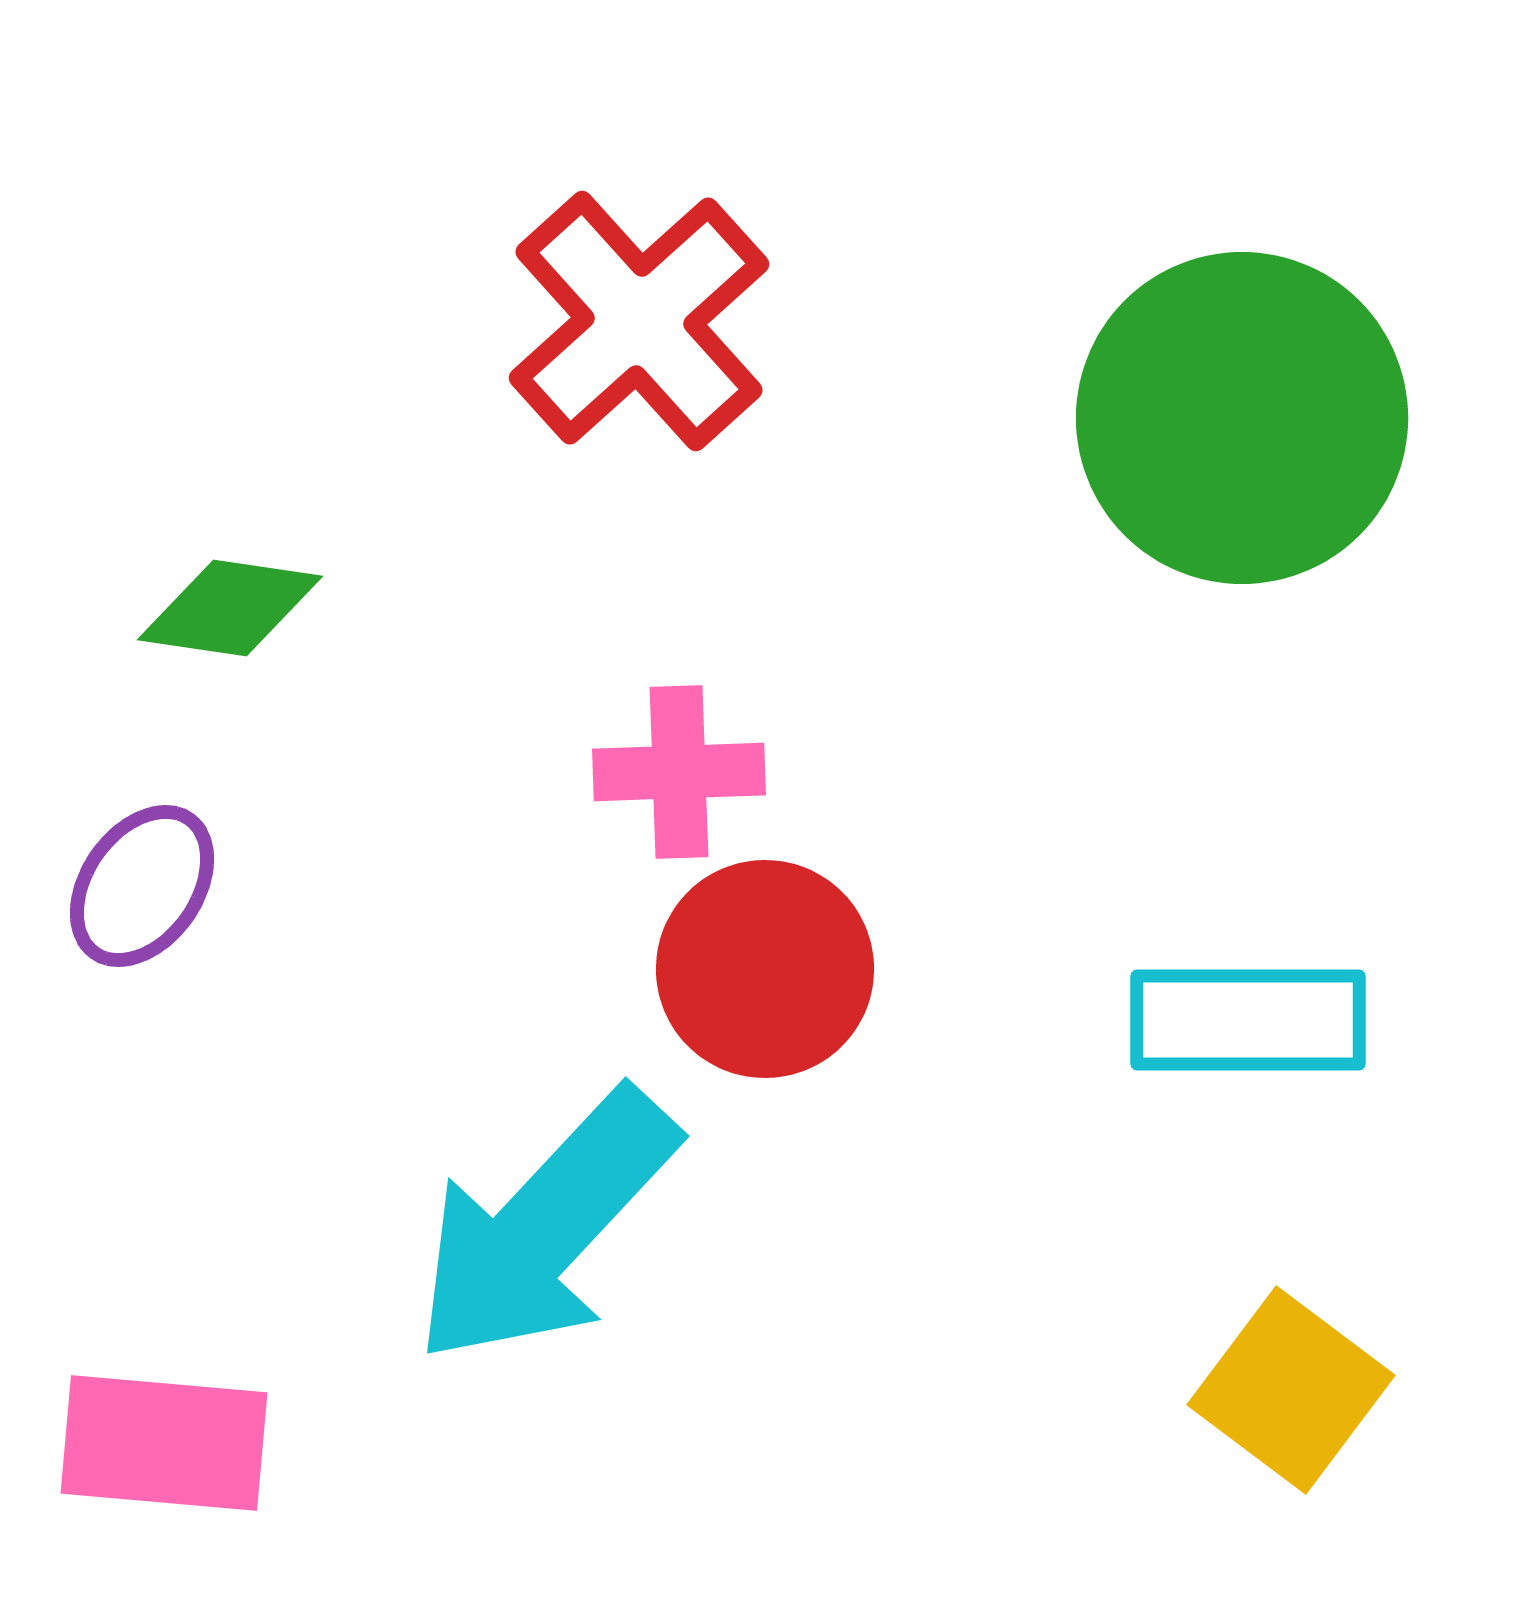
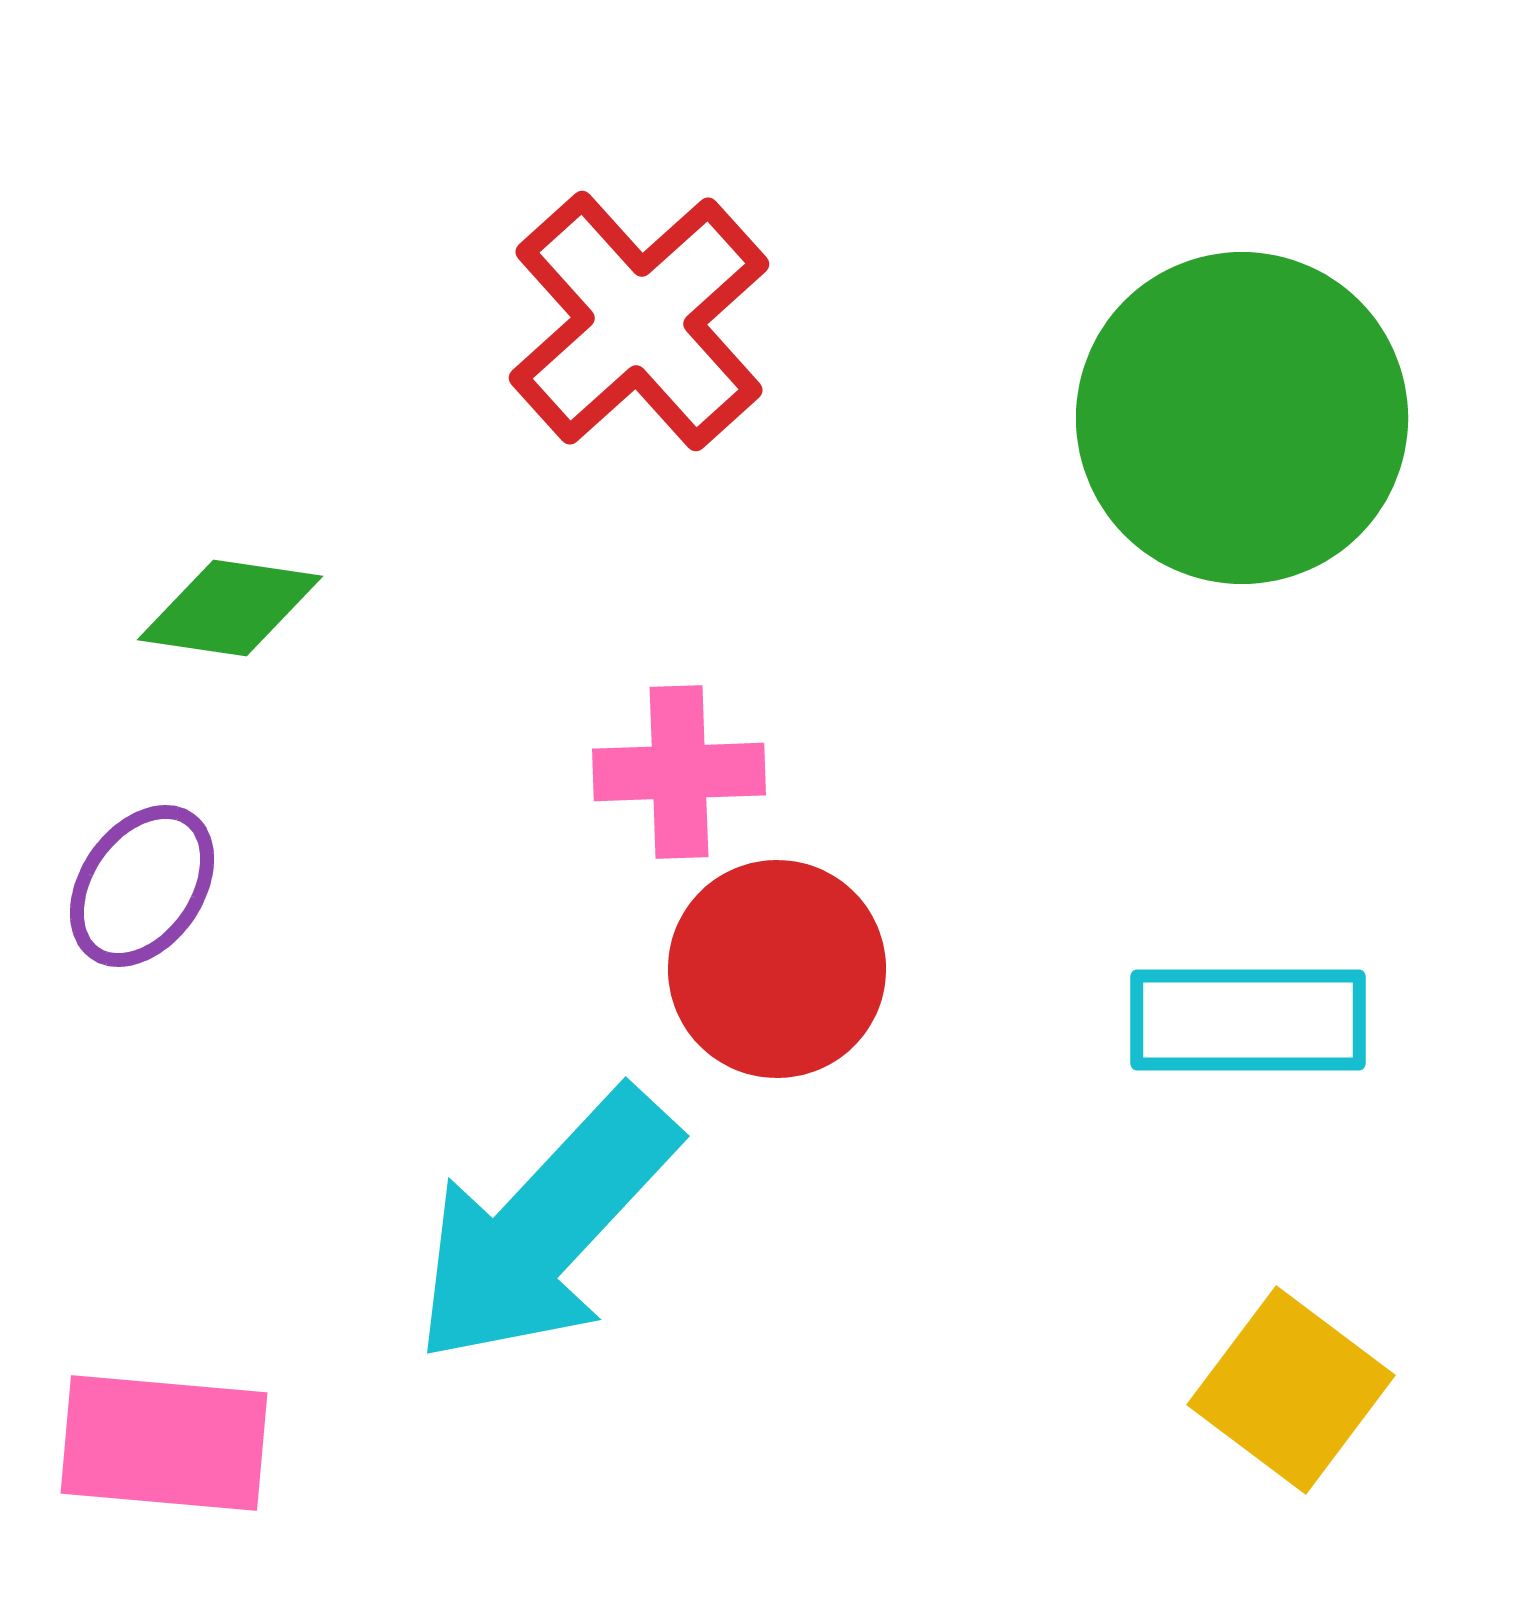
red circle: moved 12 px right
